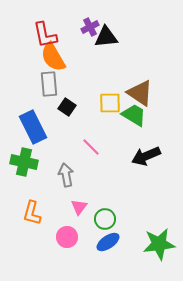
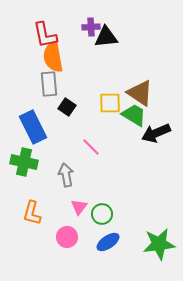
purple cross: moved 1 px right; rotated 24 degrees clockwise
orange semicircle: rotated 20 degrees clockwise
black arrow: moved 10 px right, 23 px up
green circle: moved 3 px left, 5 px up
